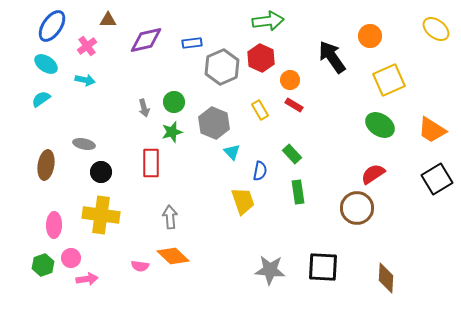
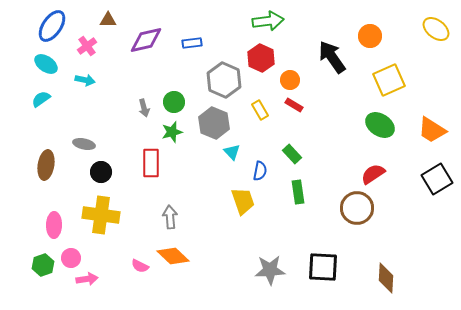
gray hexagon at (222, 67): moved 2 px right, 13 px down; rotated 12 degrees counterclockwise
pink semicircle at (140, 266): rotated 18 degrees clockwise
gray star at (270, 270): rotated 8 degrees counterclockwise
